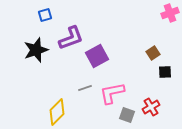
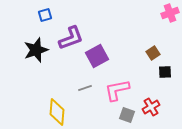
pink L-shape: moved 5 px right, 3 px up
yellow diamond: rotated 40 degrees counterclockwise
